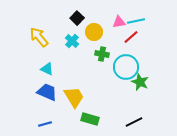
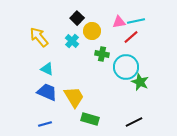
yellow circle: moved 2 px left, 1 px up
